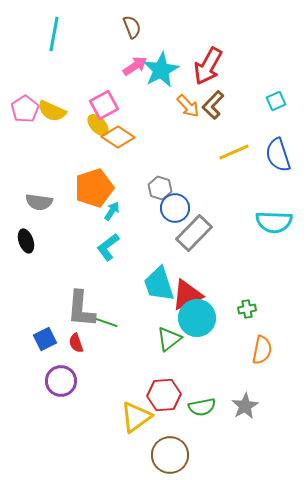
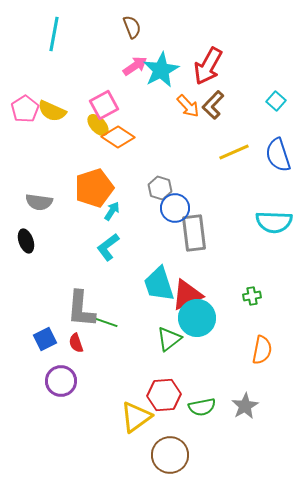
cyan square: rotated 24 degrees counterclockwise
gray rectangle: rotated 51 degrees counterclockwise
green cross: moved 5 px right, 13 px up
